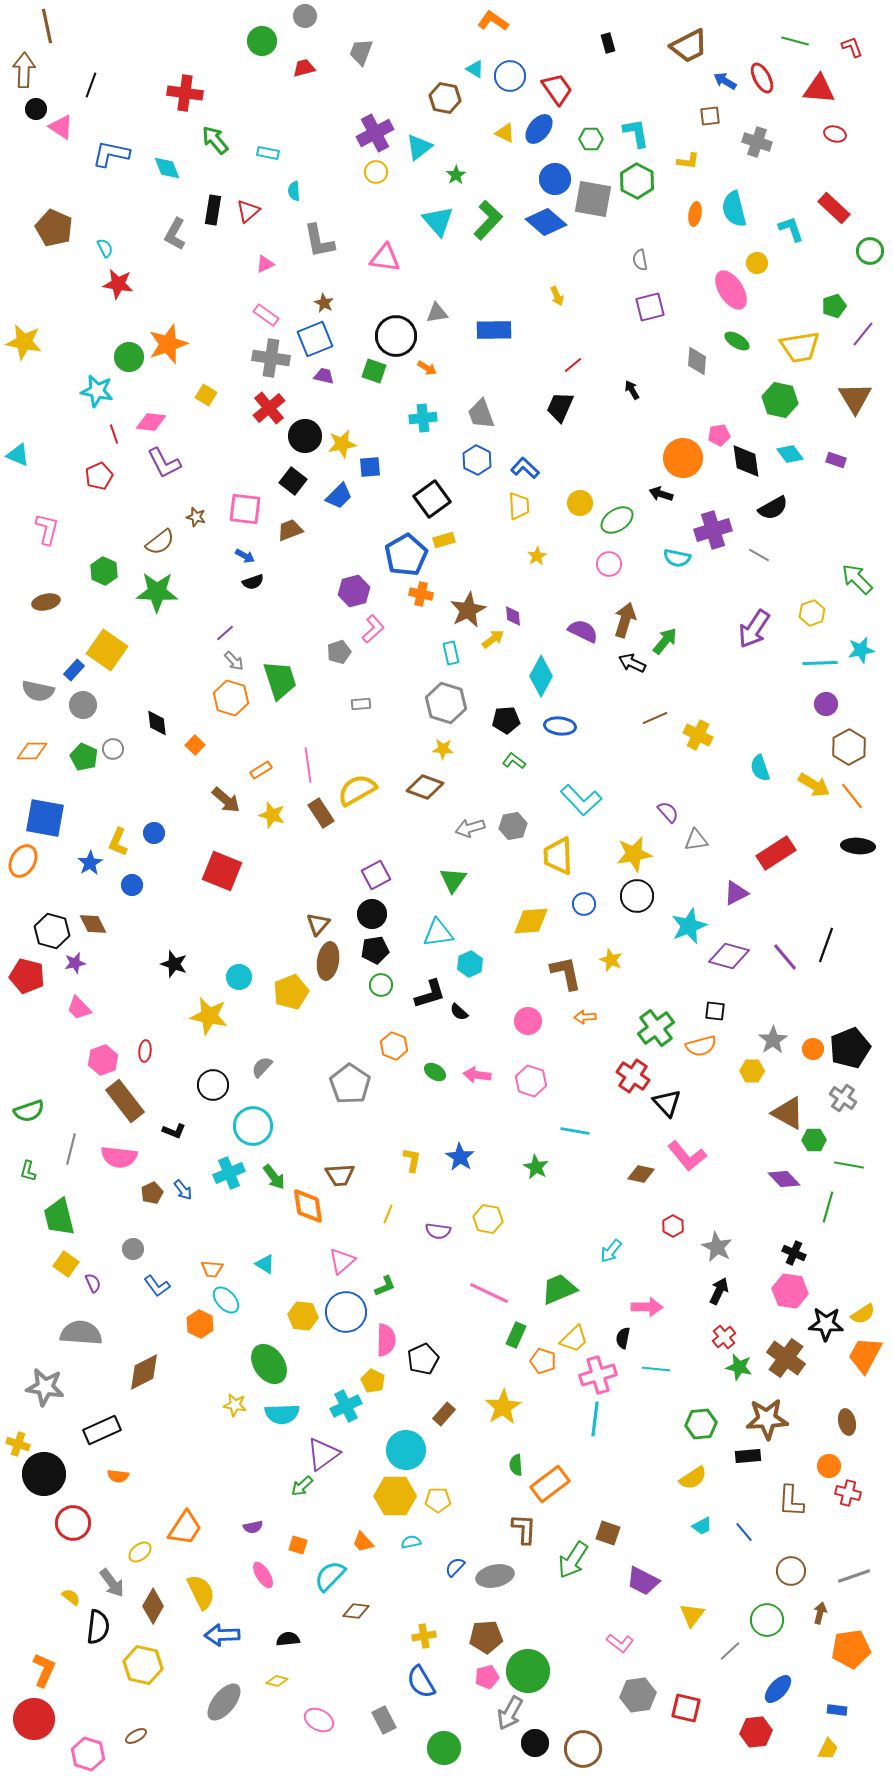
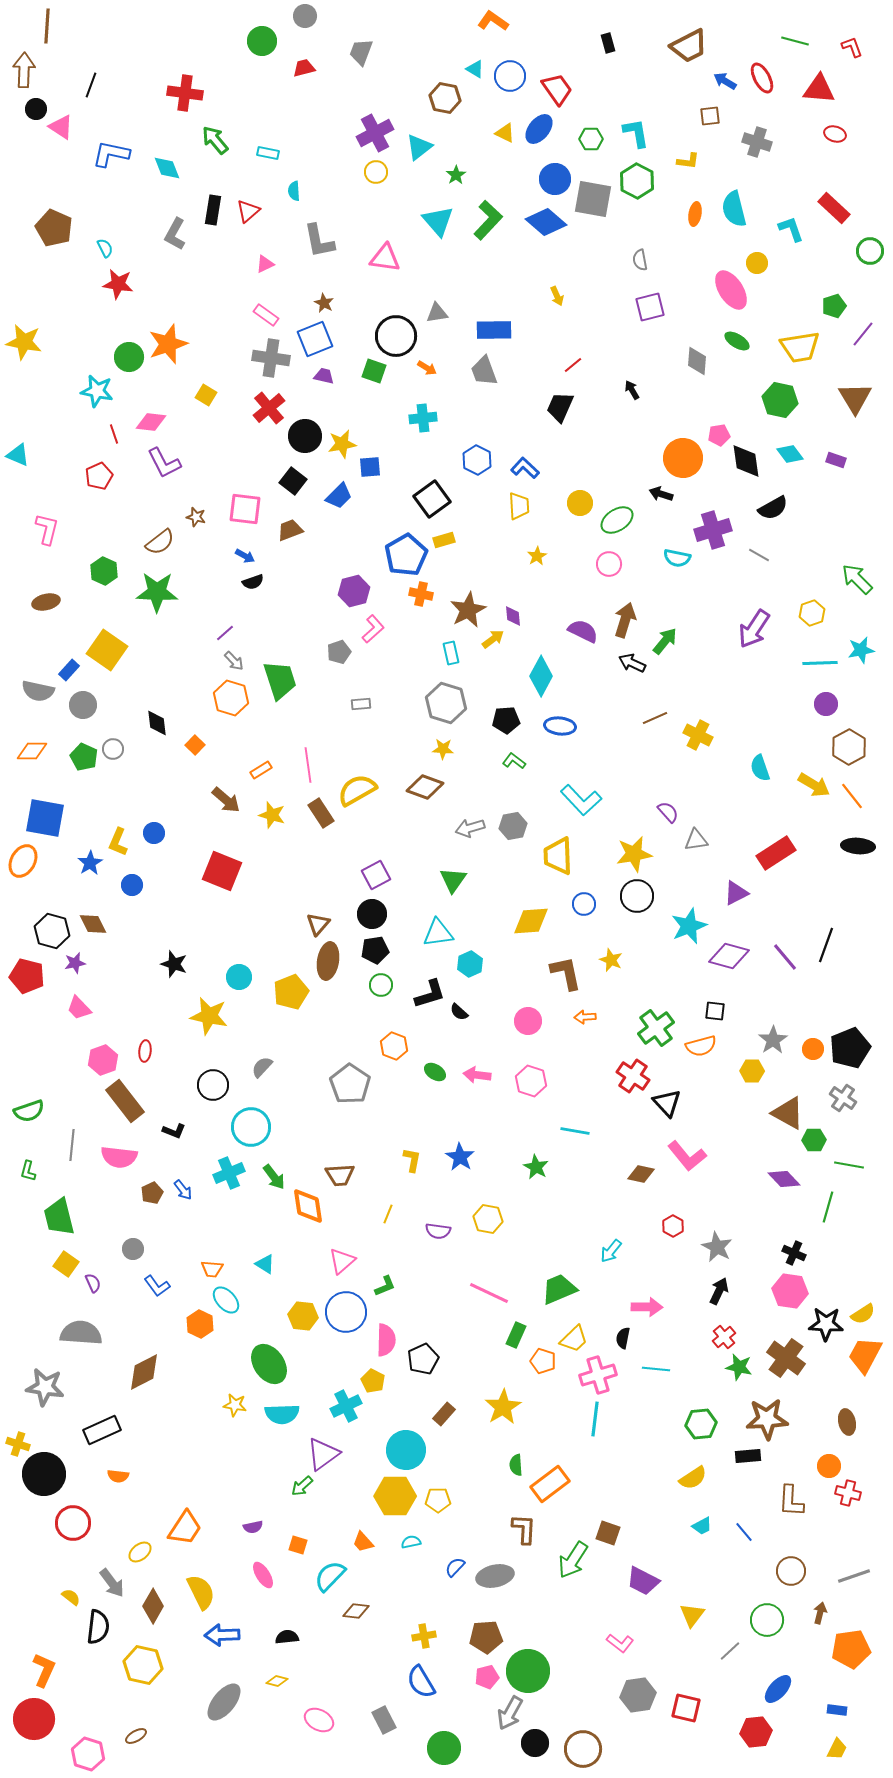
brown line at (47, 26): rotated 16 degrees clockwise
gray trapezoid at (481, 414): moved 3 px right, 43 px up
blue rectangle at (74, 670): moved 5 px left
cyan circle at (253, 1126): moved 2 px left, 1 px down
gray line at (71, 1149): moved 1 px right, 4 px up; rotated 8 degrees counterclockwise
black semicircle at (288, 1639): moved 1 px left, 2 px up
yellow trapezoid at (828, 1749): moved 9 px right
